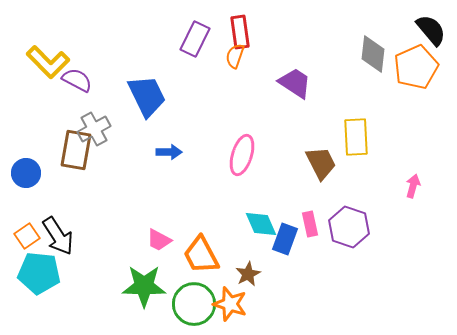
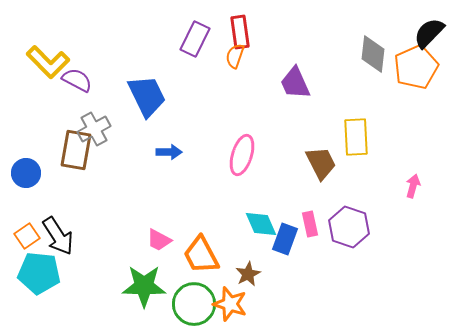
black semicircle: moved 2 px left, 3 px down; rotated 96 degrees counterclockwise
purple trapezoid: rotated 147 degrees counterclockwise
